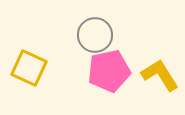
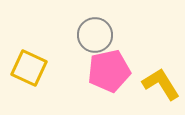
yellow L-shape: moved 1 px right, 9 px down
